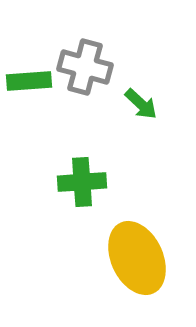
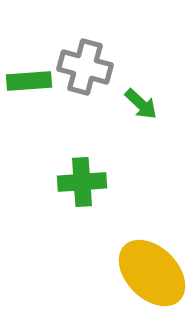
yellow ellipse: moved 15 px right, 15 px down; rotated 20 degrees counterclockwise
